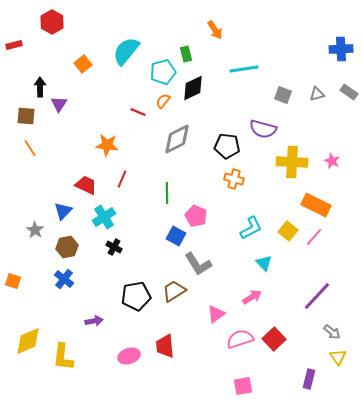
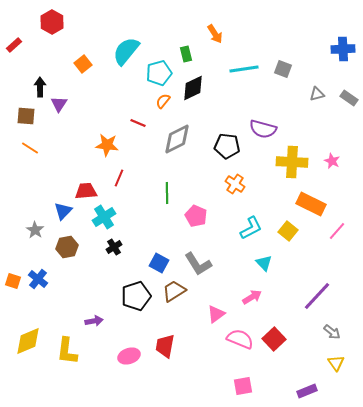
orange arrow at (215, 30): moved 4 px down
red rectangle at (14, 45): rotated 28 degrees counterclockwise
blue cross at (341, 49): moved 2 px right
cyan pentagon at (163, 72): moved 4 px left, 1 px down
gray rectangle at (349, 92): moved 6 px down
gray square at (283, 95): moved 26 px up
red line at (138, 112): moved 11 px down
orange line at (30, 148): rotated 24 degrees counterclockwise
red line at (122, 179): moved 3 px left, 1 px up
orange cross at (234, 179): moved 1 px right, 5 px down; rotated 18 degrees clockwise
red trapezoid at (86, 185): moved 6 px down; rotated 30 degrees counterclockwise
orange rectangle at (316, 205): moved 5 px left, 1 px up
blue square at (176, 236): moved 17 px left, 27 px down
pink line at (314, 237): moved 23 px right, 6 px up
black cross at (114, 247): rotated 28 degrees clockwise
blue cross at (64, 279): moved 26 px left
black pentagon at (136, 296): rotated 8 degrees counterclockwise
pink semicircle at (240, 339): rotated 40 degrees clockwise
red trapezoid at (165, 346): rotated 15 degrees clockwise
yellow L-shape at (63, 357): moved 4 px right, 6 px up
yellow triangle at (338, 357): moved 2 px left, 6 px down
purple rectangle at (309, 379): moved 2 px left, 12 px down; rotated 54 degrees clockwise
